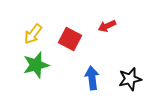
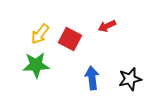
yellow arrow: moved 7 px right
green star: rotated 12 degrees clockwise
